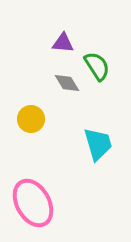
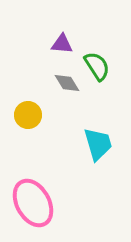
purple triangle: moved 1 px left, 1 px down
yellow circle: moved 3 px left, 4 px up
